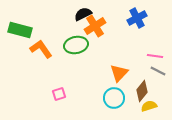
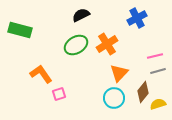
black semicircle: moved 2 px left, 1 px down
orange cross: moved 12 px right, 18 px down
green ellipse: rotated 20 degrees counterclockwise
orange L-shape: moved 25 px down
pink line: rotated 21 degrees counterclockwise
gray line: rotated 42 degrees counterclockwise
brown diamond: moved 1 px right, 1 px down
yellow semicircle: moved 9 px right, 2 px up
